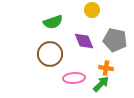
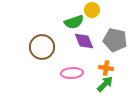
green semicircle: moved 21 px right
brown circle: moved 8 px left, 7 px up
pink ellipse: moved 2 px left, 5 px up
green arrow: moved 4 px right
